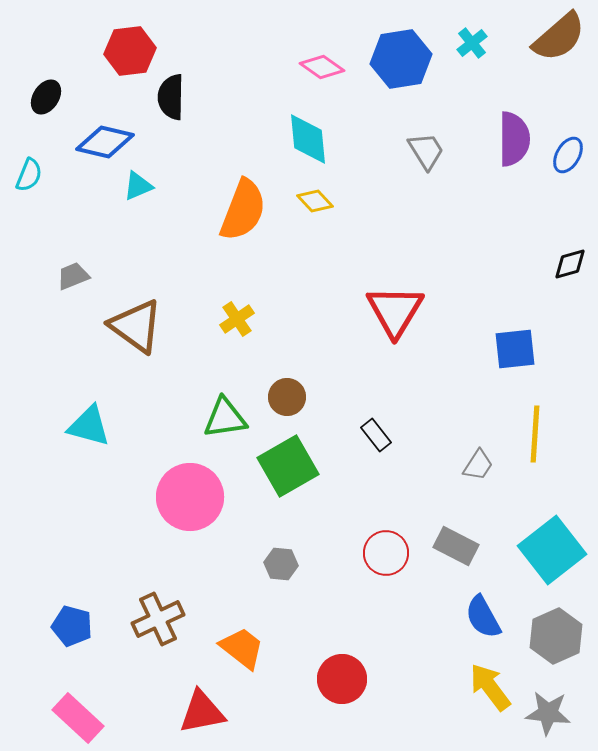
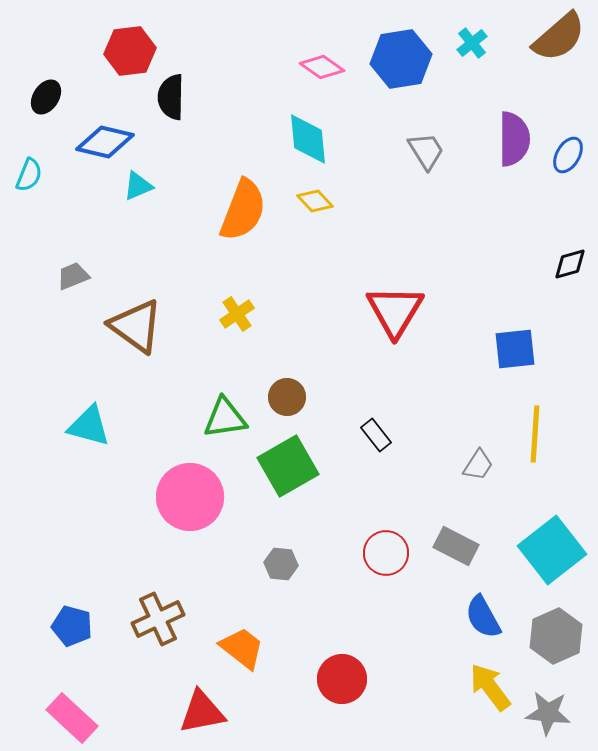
yellow cross at (237, 319): moved 5 px up
pink rectangle at (78, 718): moved 6 px left
